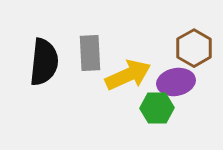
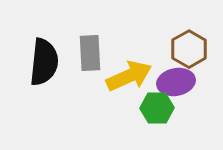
brown hexagon: moved 5 px left, 1 px down
yellow arrow: moved 1 px right, 1 px down
